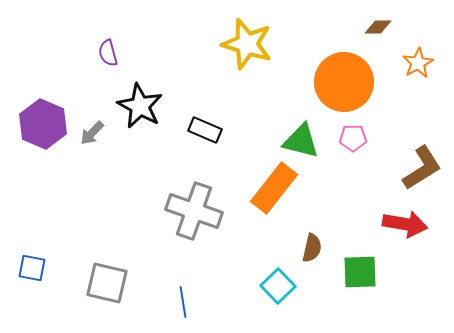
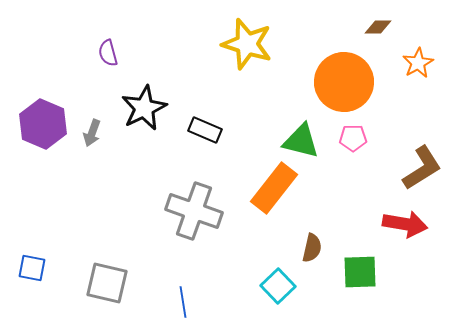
black star: moved 4 px right, 2 px down; rotated 18 degrees clockwise
gray arrow: rotated 24 degrees counterclockwise
